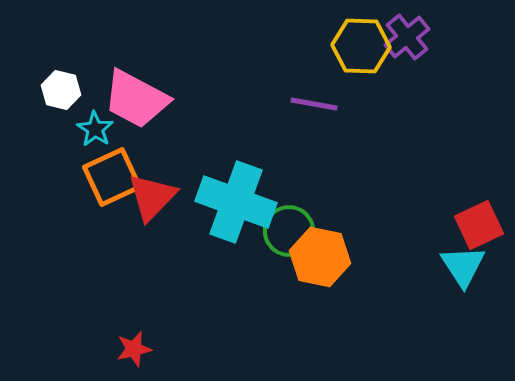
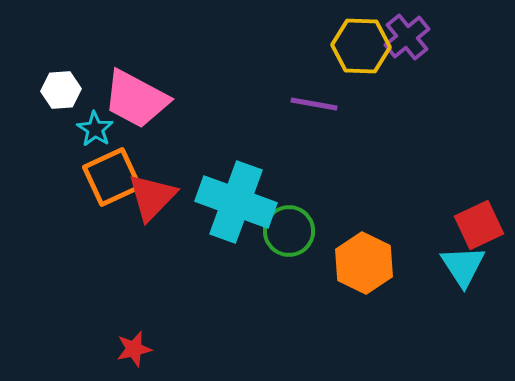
white hexagon: rotated 18 degrees counterclockwise
orange hexagon: moved 44 px right, 6 px down; rotated 14 degrees clockwise
